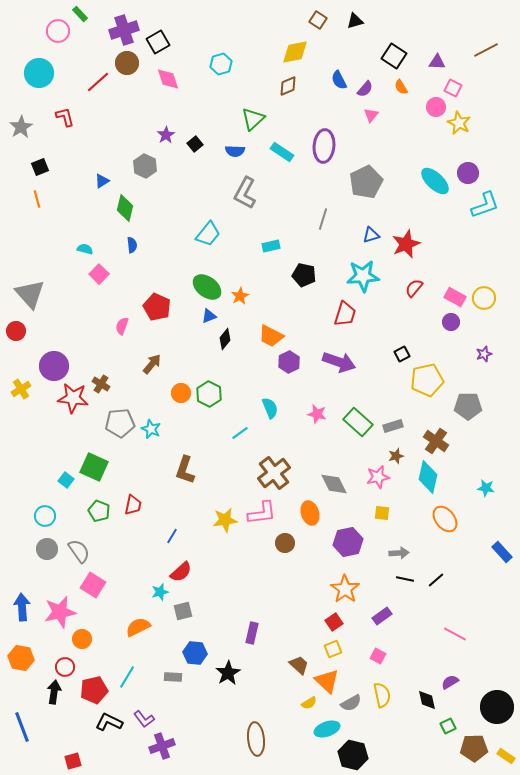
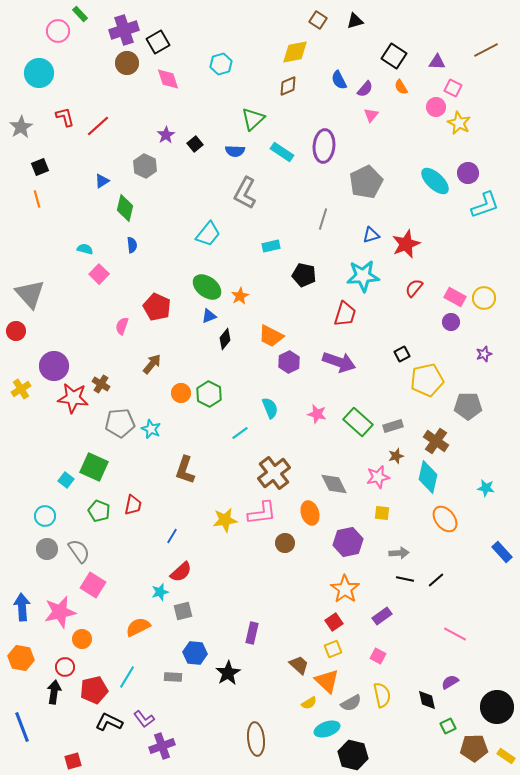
red line at (98, 82): moved 44 px down
